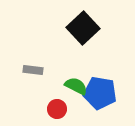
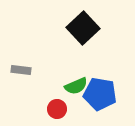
gray rectangle: moved 12 px left
green semicircle: rotated 130 degrees clockwise
blue pentagon: moved 1 px down
